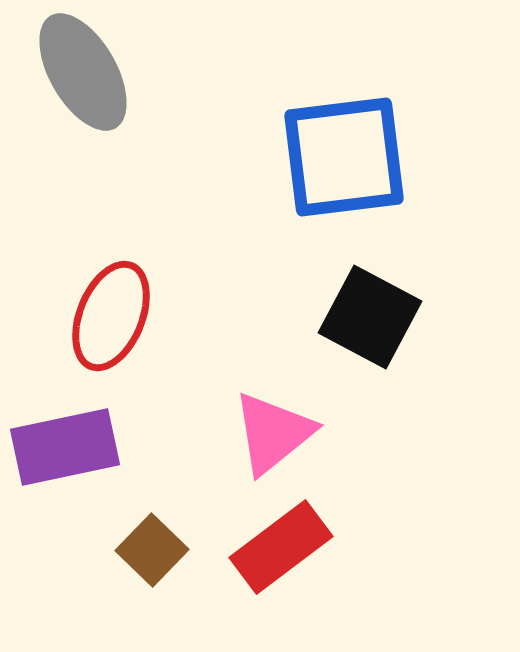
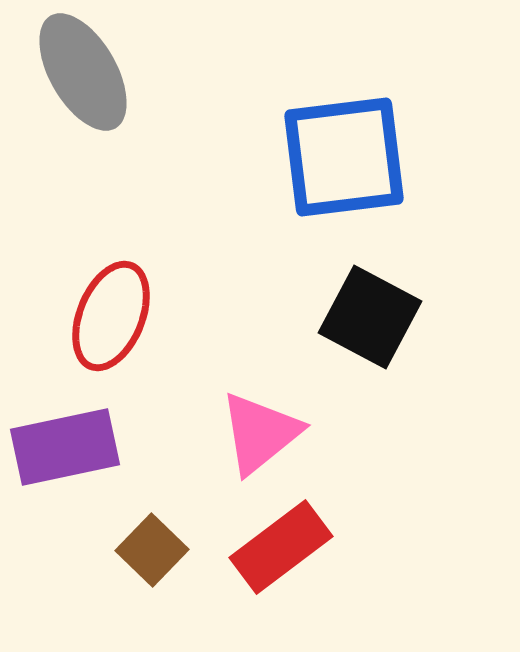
pink triangle: moved 13 px left
